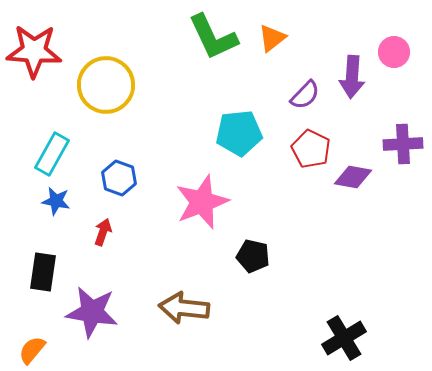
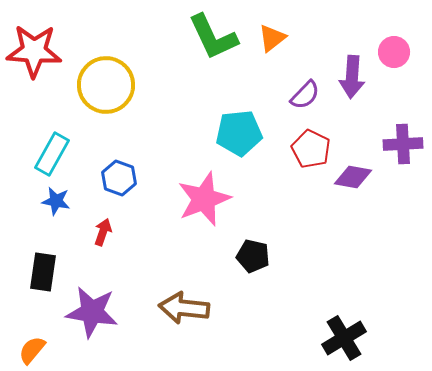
pink star: moved 2 px right, 3 px up
